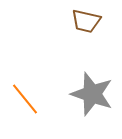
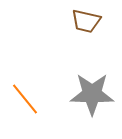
gray star: rotated 18 degrees counterclockwise
